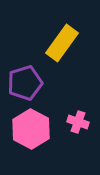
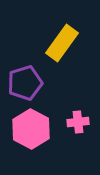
pink cross: rotated 25 degrees counterclockwise
